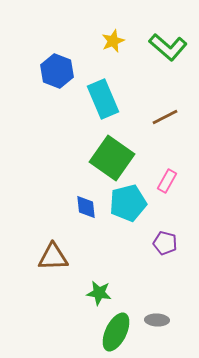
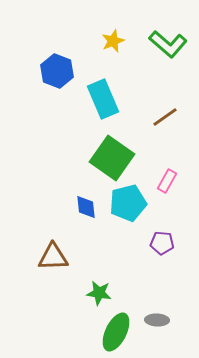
green L-shape: moved 3 px up
brown line: rotated 8 degrees counterclockwise
purple pentagon: moved 3 px left; rotated 10 degrees counterclockwise
